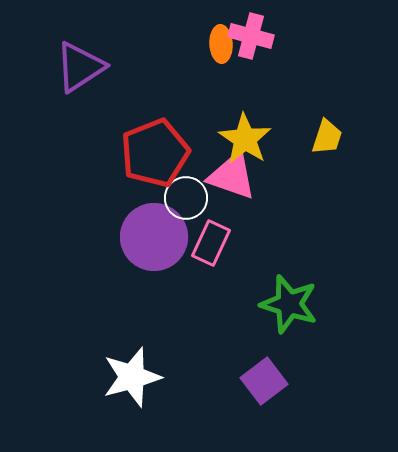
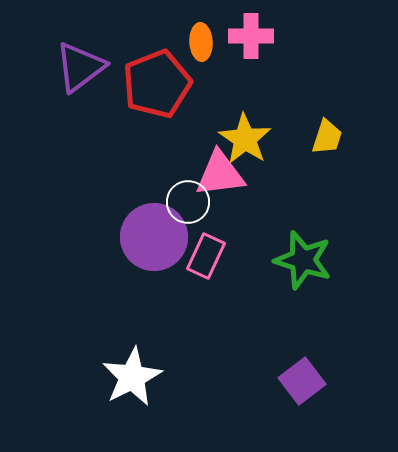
pink cross: rotated 15 degrees counterclockwise
orange ellipse: moved 20 px left, 2 px up
purple triangle: rotated 4 degrees counterclockwise
red pentagon: moved 2 px right, 69 px up
pink triangle: moved 12 px left, 2 px up; rotated 26 degrees counterclockwise
white circle: moved 2 px right, 4 px down
pink rectangle: moved 5 px left, 13 px down
green star: moved 14 px right, 44 px up
white star: rotated 12 degrees counterclockwise
purple square: moved 38 px right
